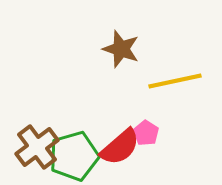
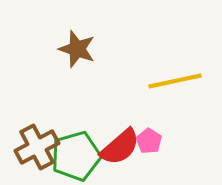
brown star: moved 44 px left
pink pentagon: moved 3 px right, 8 px down
brown cross: rotated 9 degrees clockwise
green pentagon: moved 2 px right
